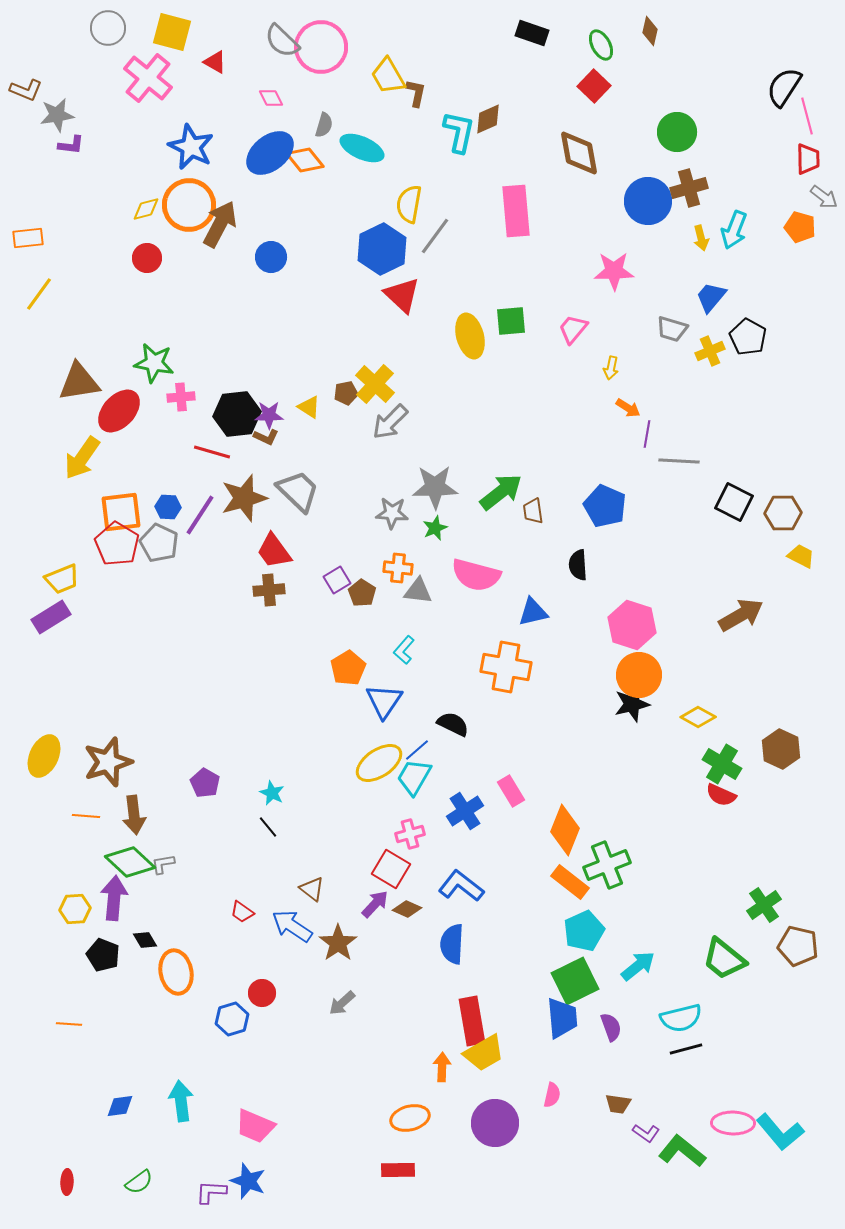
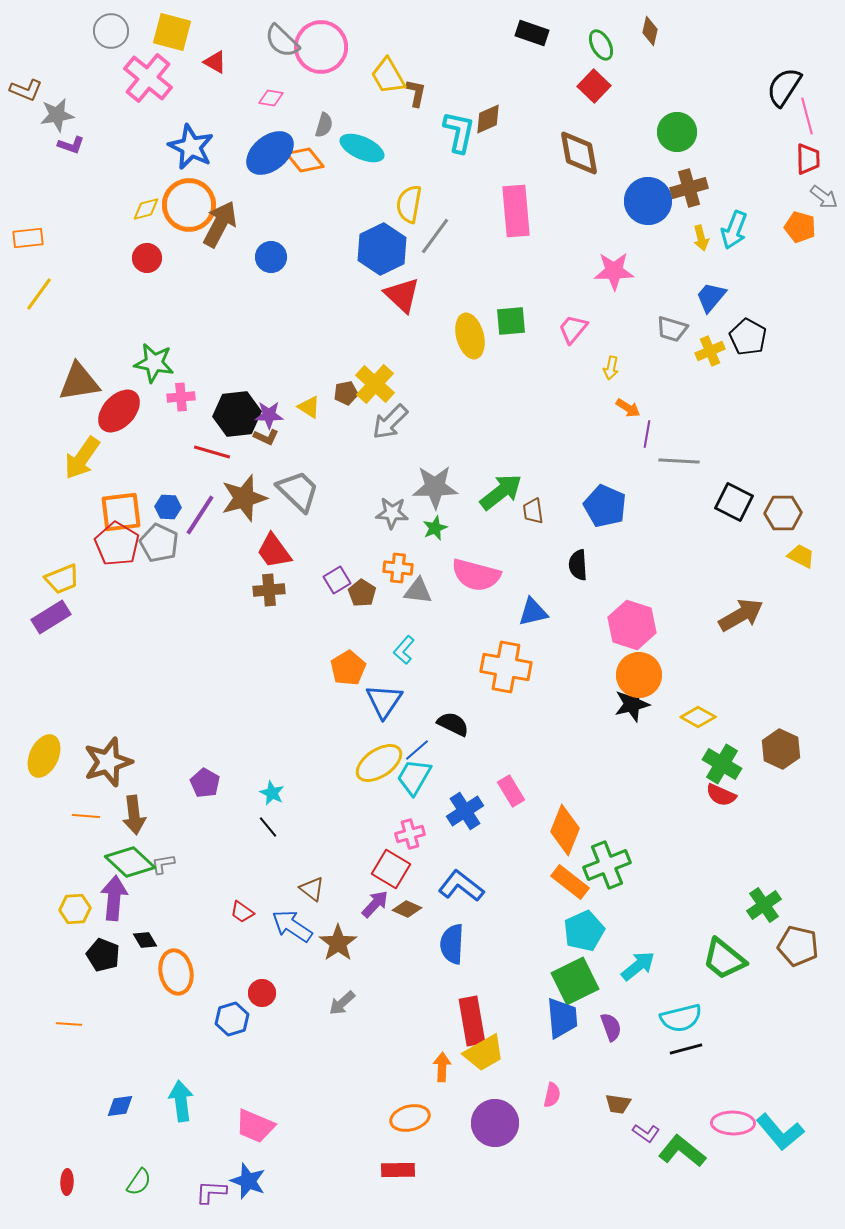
gray circle at (108, 28): moved 3 px right, 3 px down
pink diamond at (271, 98): rotated 55 degrees counterclockwise
purple L-shape at (71, 145): rotated 12 degrees clockwise
green semicircle at (139, 1182): rotated 20 degrees counterclockwise
